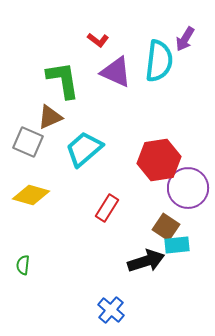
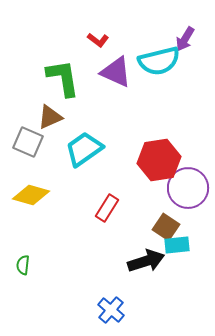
cyan semicircle: rotated 69 degrees clockwise
green L-shape: moved 2 px up
cyan trapezoid: rotated 6 degrees clockwise
